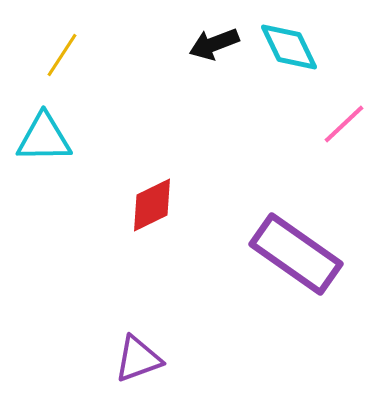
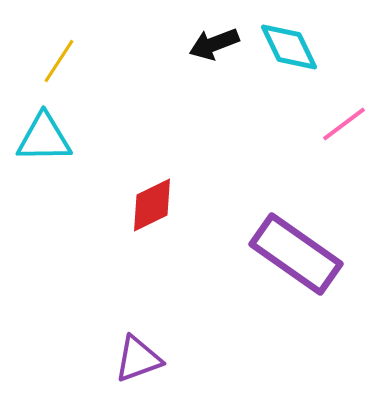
yellow line: moved 3 px left, 6 px down
pink line: rotated 6 degrees clockwise
